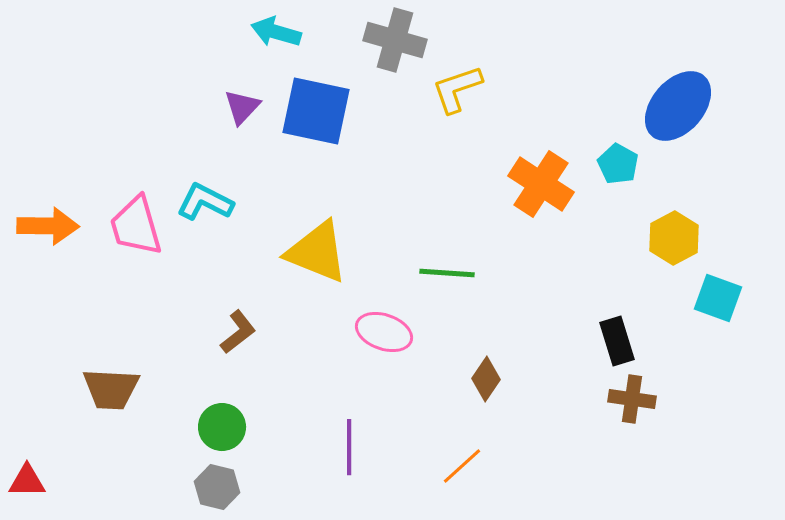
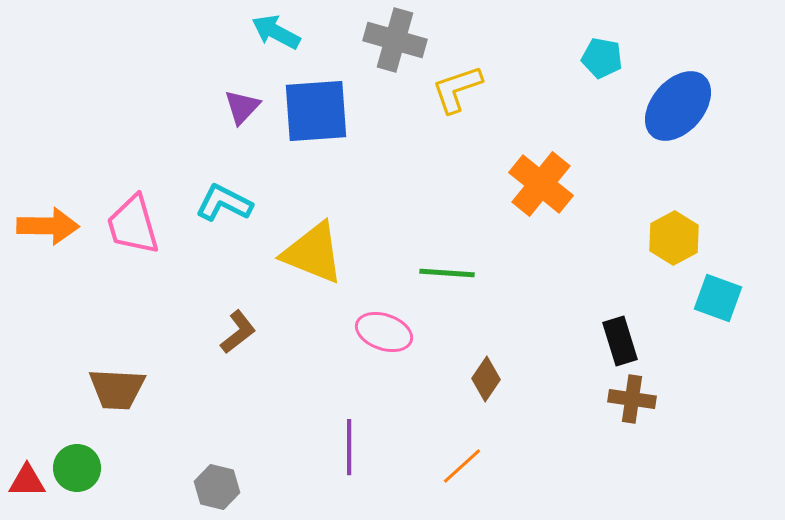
cyan arrow: rotated 12 degrees clockwise
blue square: rotated 16 degrees counterclockwise
cyan pentagon: moved 16 px left, 106 px up; rotated 18 degrees counterclockwise
orange cross: rotated 6 degrees clockwise
cyan L-shape: moved 19 px right, 1 px down
pink trapezoid: moved 3 px left, 1 px up
yellow triangle: moved 4 px left, 1 px down
black rectangle: moved 3 px right
brown trapezoid: moved 6 px right
green circle: moved 145 px left, 41 px down
